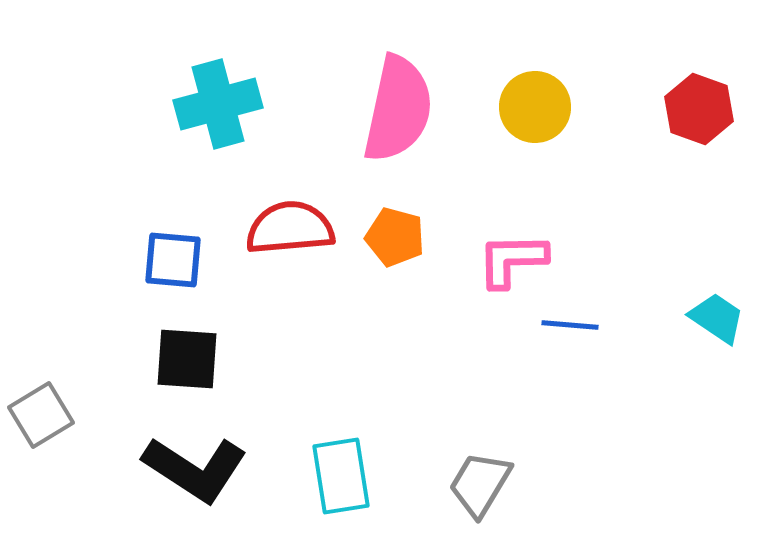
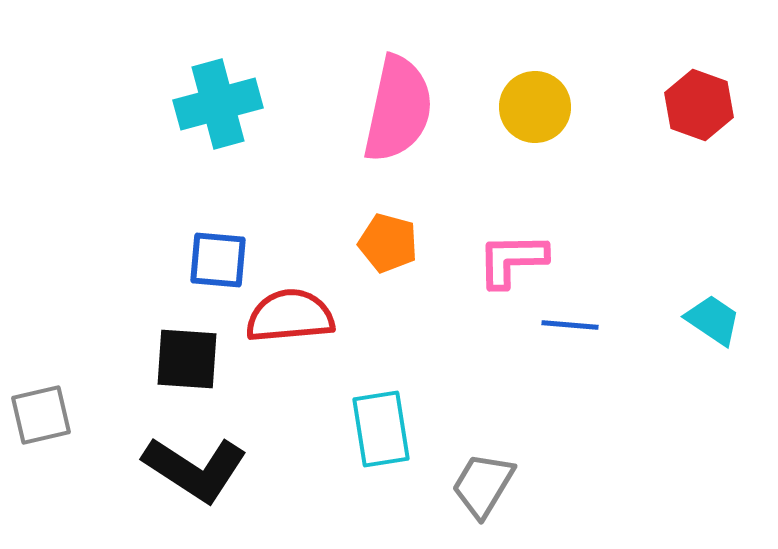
red hexagon: moved 4 px up
red semicircle: moved 88 px down
orange pentagon: moved 7 px left, 6 px down
blue square: moved 45 px right
cyan trapezoid: moved 4 px left, 2 px down
gray square: rotated 18 degrees clockwise
cyan rectangle: moved 40 px right, 47 px up
gray trapezoid: moved 3 px right, 1 px down
